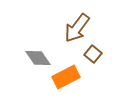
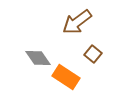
brown arrow: moved 6 px up; rotated 16 degrees clockwise
orange rectangle: rotated 60 degrees clockwise
